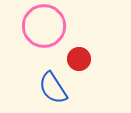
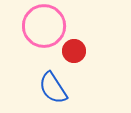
red circle: moved 5 px left, 8 px up
